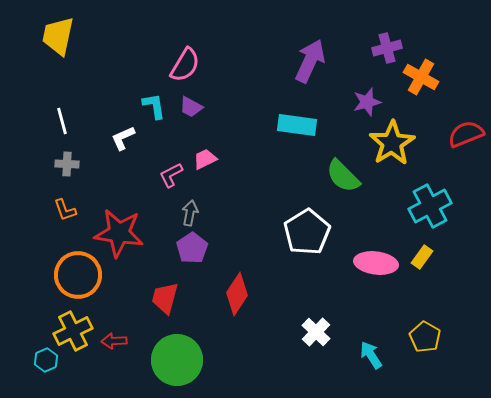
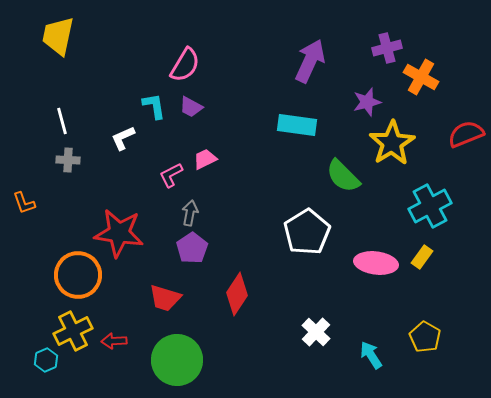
gray cross: moved 1 px right, 4 px up
orange L-shape: moved 41 px left, 7 px up
red trapezoid: rotated 88 degrees counterclockwise
